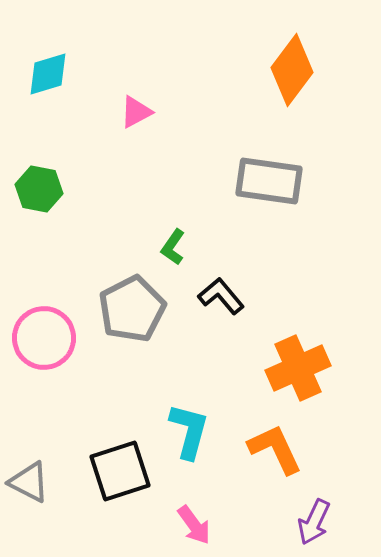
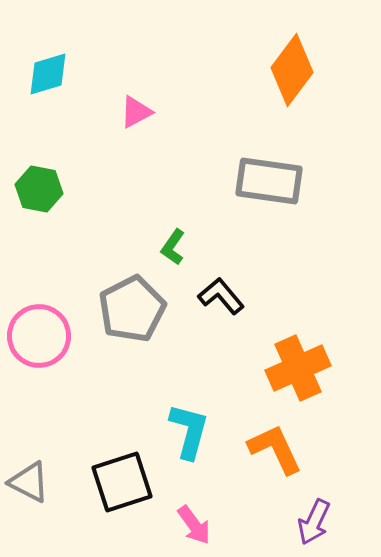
pink circle: moved 5 px left, 2 px up
black square: moved 2 px right, 11 px down
